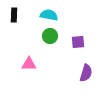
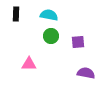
black rectangle: moved 2 px right, 1 px up
green circle: moved 1 px right
purple semicircle: rotated 96 degrees counterclockwise
